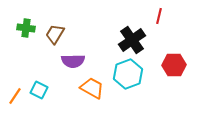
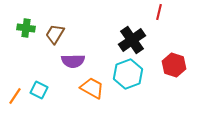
red line: moved 4 px up
red hexagon: rotated 20 degrees clockwise
